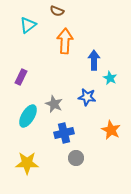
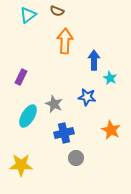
cyan triangle: moved 10 px up
yellow star: moved 6 px left, 2 px down
